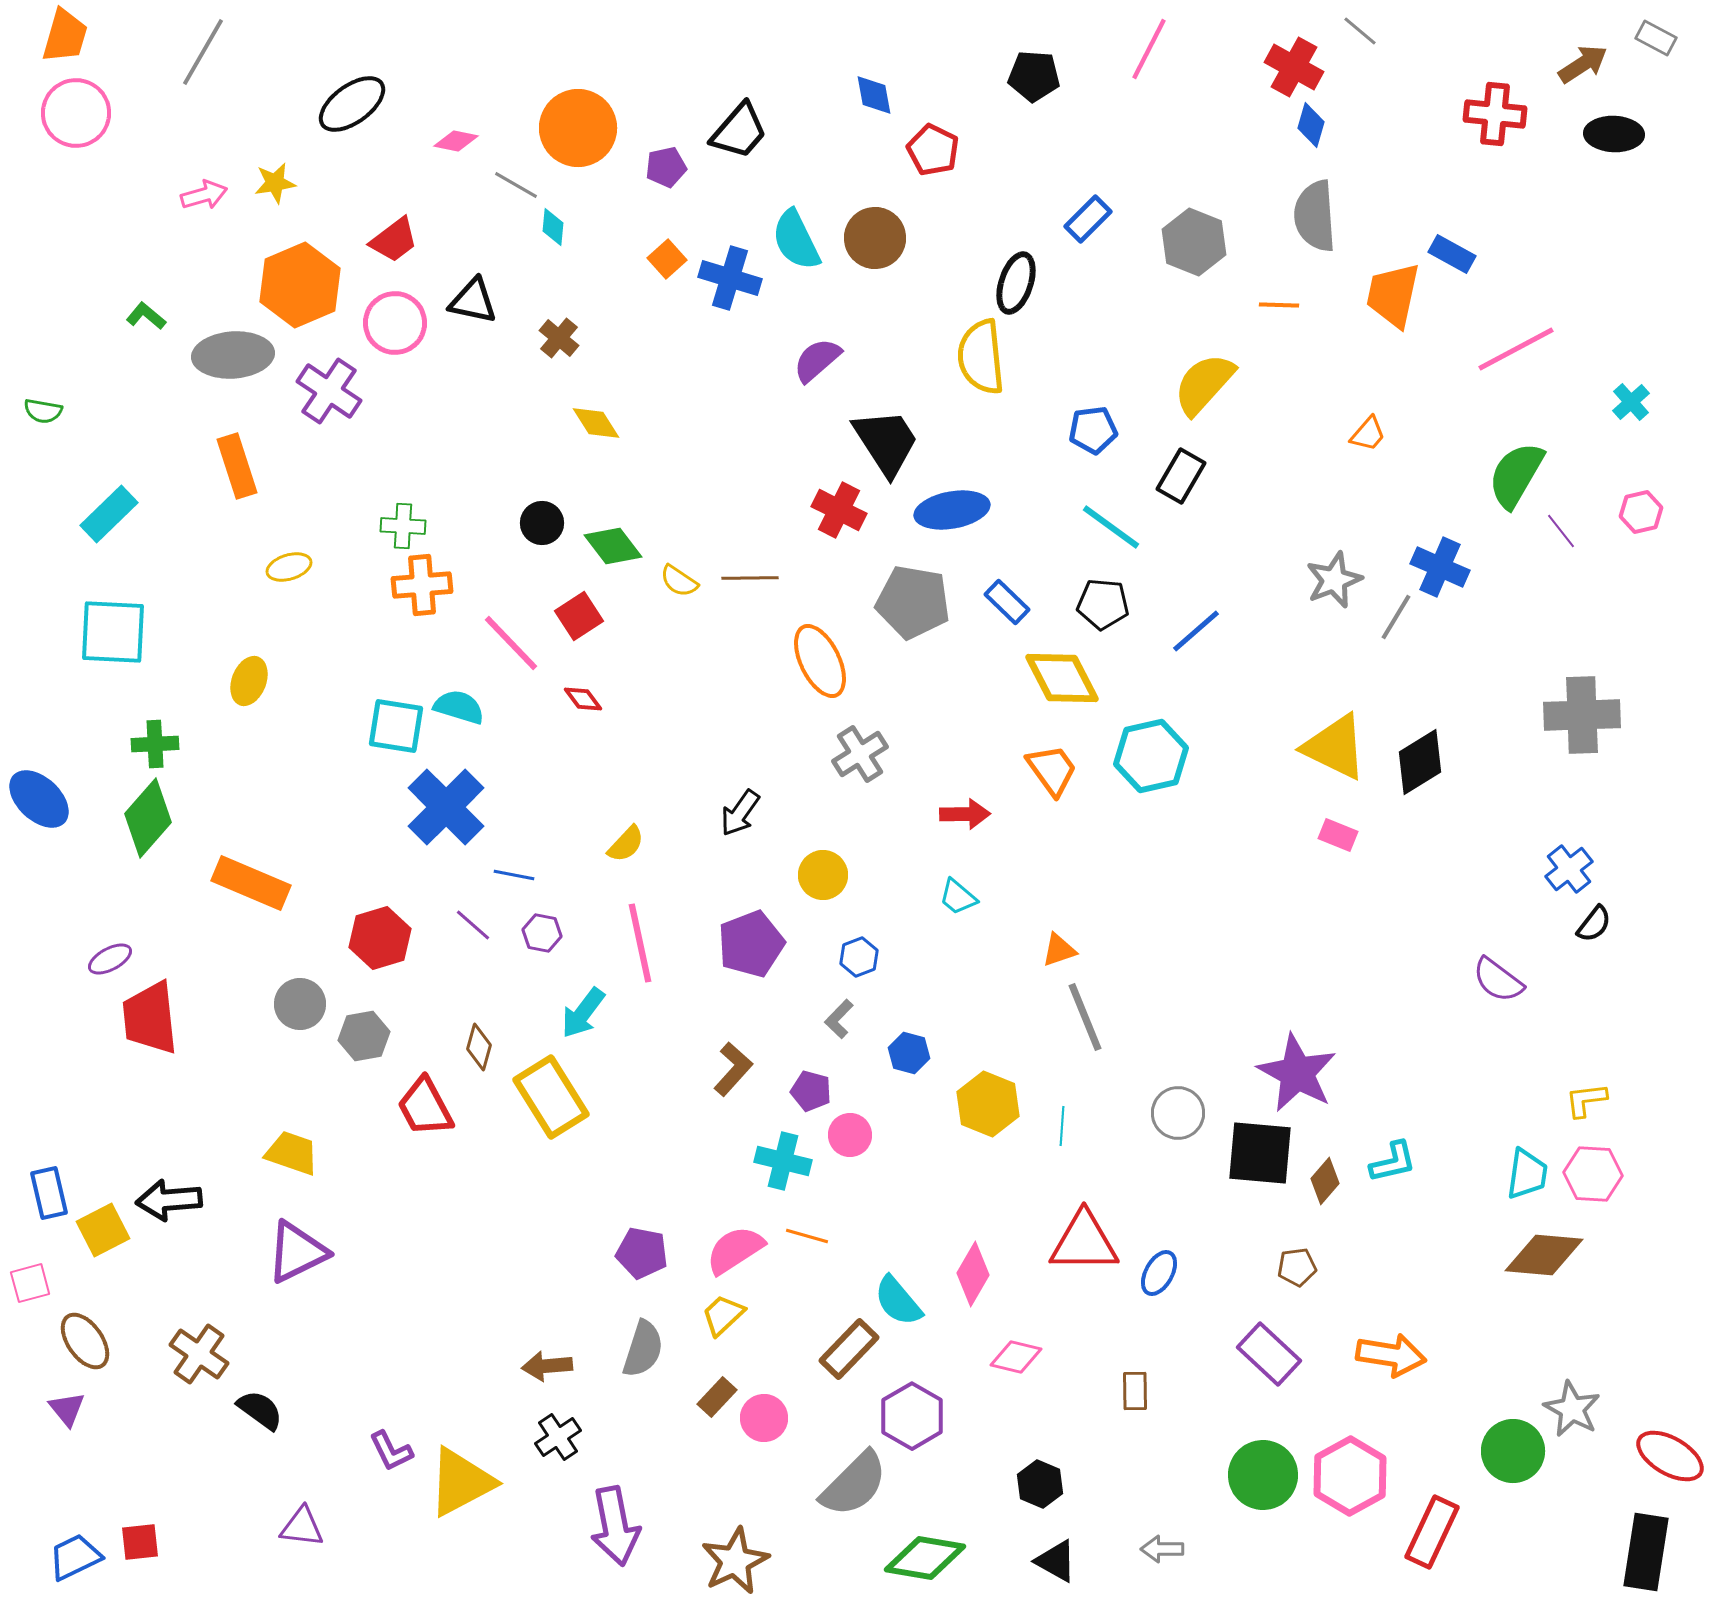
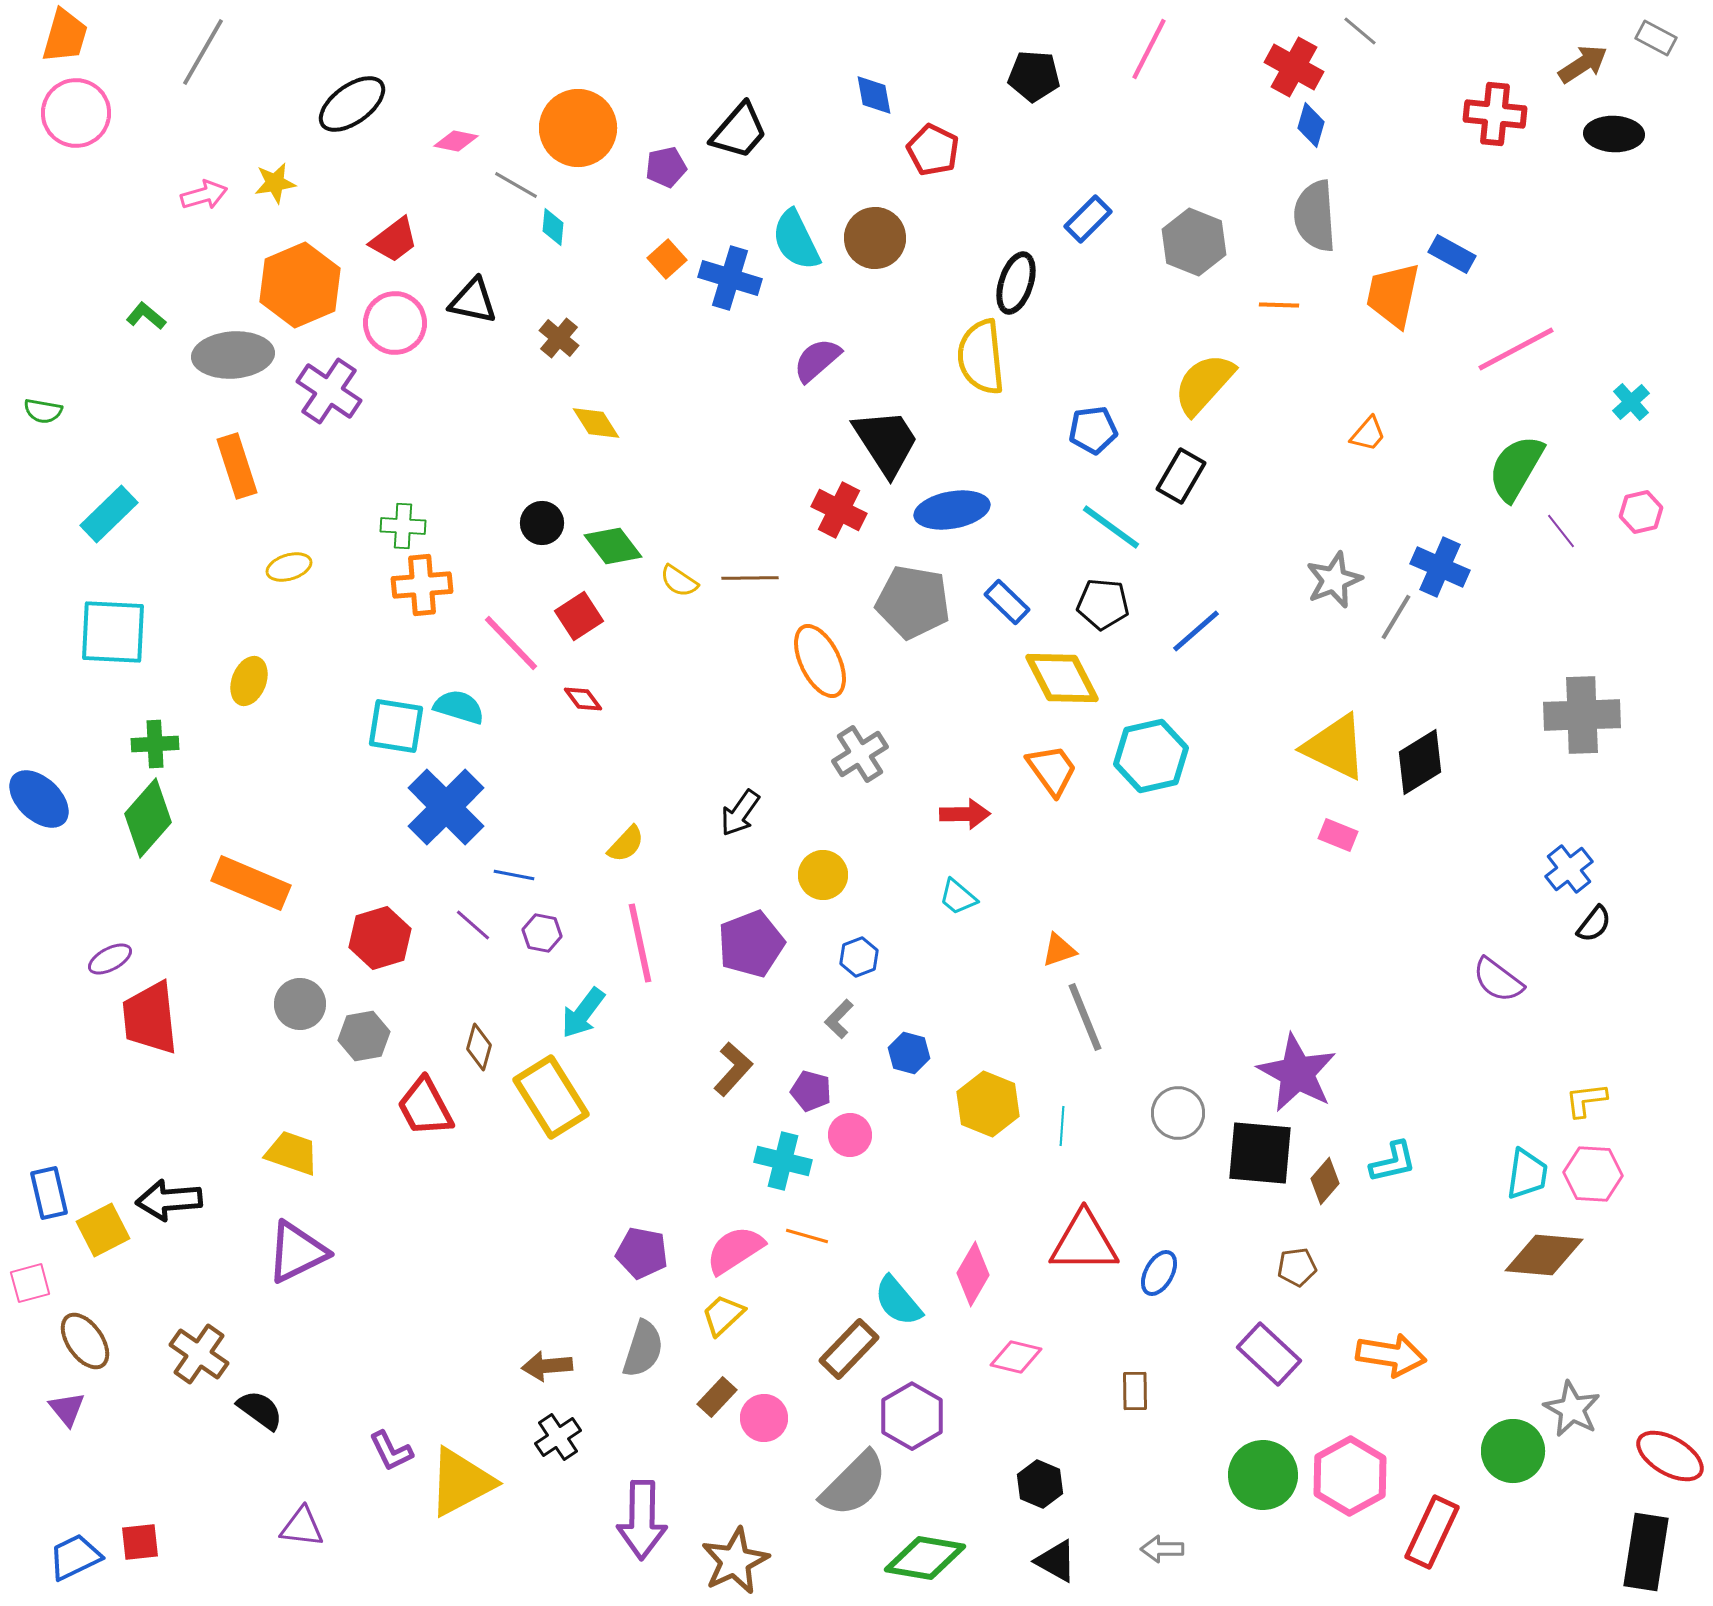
green semicircle at (1516, 475): moved 7 px up
purple arrow at (615, 1526): moved 27 px right, 6 px up; rotated 12 degrees clockwise
